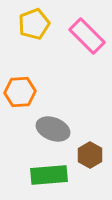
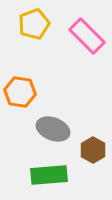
orange hexagon: rotated 12 degrees clockwise
brown hexagon: moved 3 px right, 5 px up
